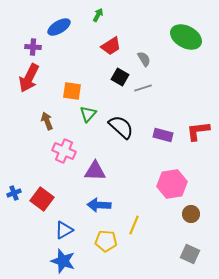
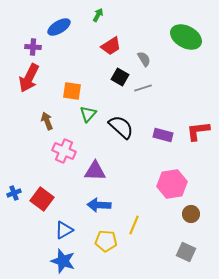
gray square: moved 4 px left, 2 px up
